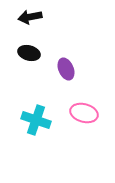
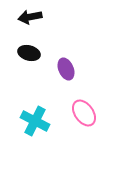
pink ellipse: rotated 40 degrees clockwise
cyan cross: moved 1 px left, 1 px down; rotated 8 degrees clockwise
